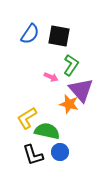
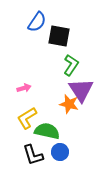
blue semicircle: moved 7 px right, 12 px up
pink arrow: moved 27 px left, 11 px down; rotated 40 degrees counterclockwise
purple triangle: rotated 8 degrees clockwise
